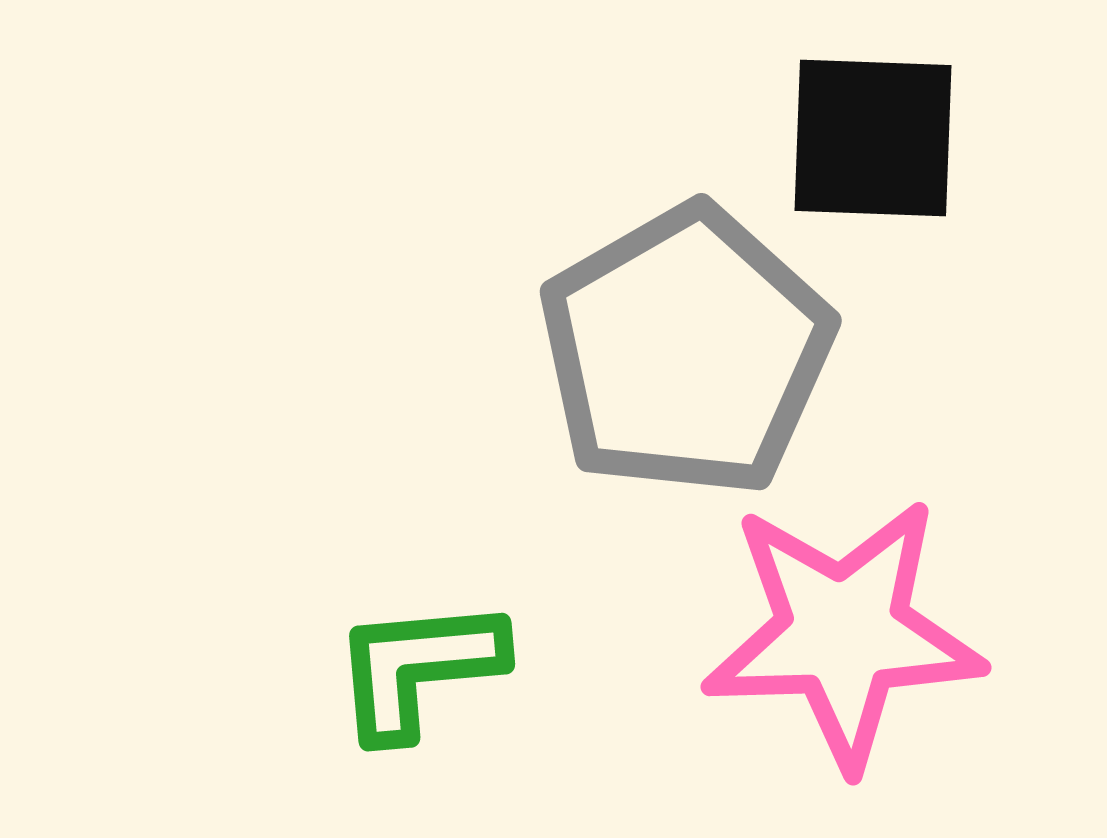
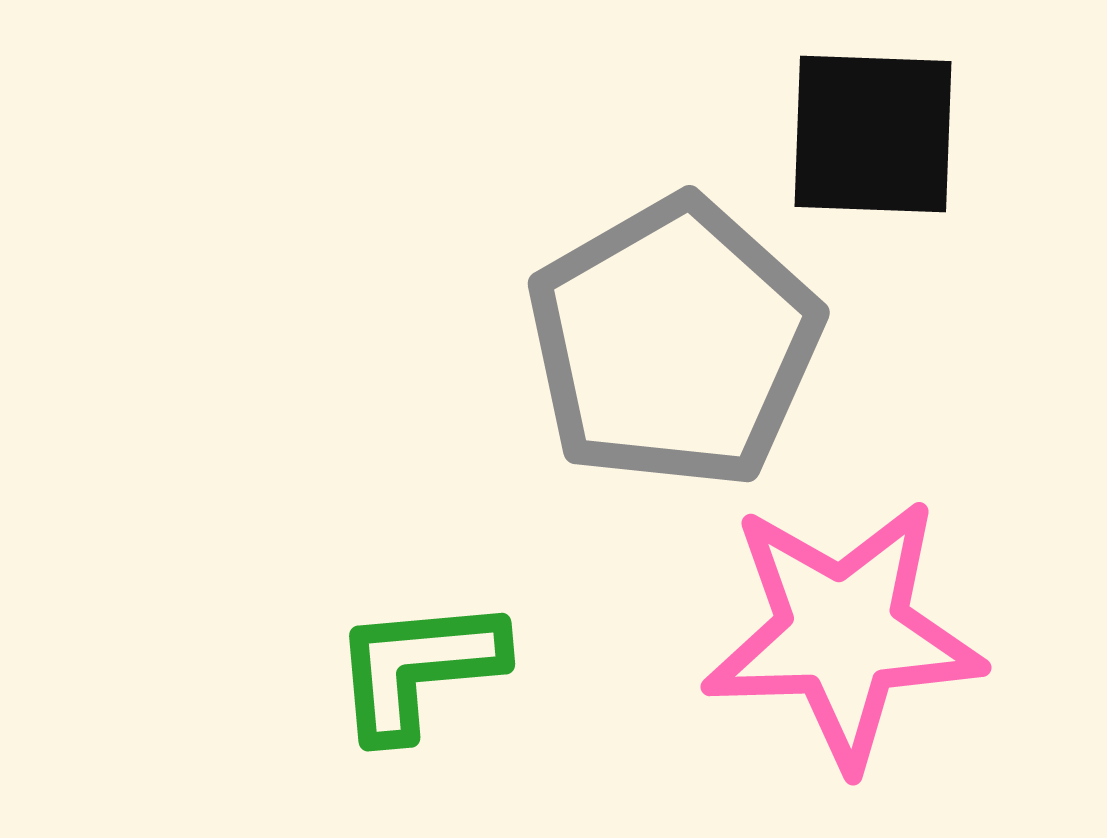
black square: moved 4 px up
gray pentagon: moved 12 px left, 8 px up
